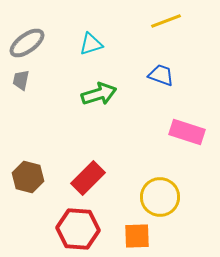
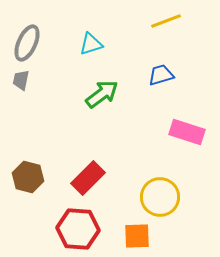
gray ellipse: rotated 30 degrees counterclockwise
blue trapezoid: rotated 36 degrees counterclockwise
green arrow: moved 3 px right; rotated 20 degrees counterclockwise
